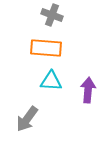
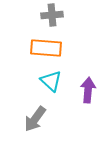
gray cross: rotated 25 degrees counterclockwise
cyan triangle: rotated 40 degrees clockwise
gray arrow: moved 8 px right
